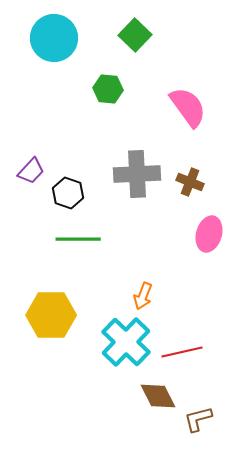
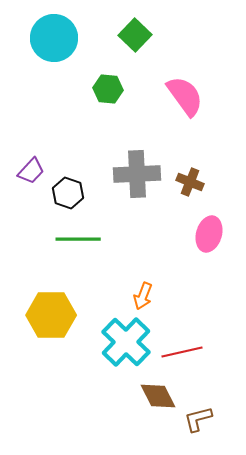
pink semicircle: moved 3 px left, 11 px up
